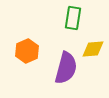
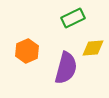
green rectangle: rotated 55 degrees clockwise
yellow diamond: moved 1 px up
